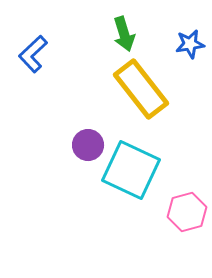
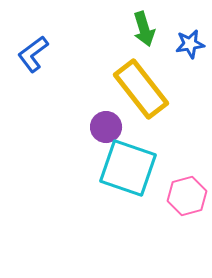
green arrow: moved 20 px right, 5 px up
blue L-shape: rotated 6 degrees clockwise
purple circle: moved 18 px right, 18 px up
cyan square: moved 3 px left, 2 px up; rotated 6 degrees counterclockwise
pink hexagon: moved 16 px up
